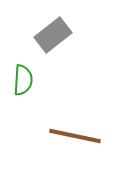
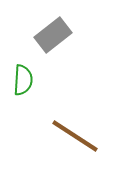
brown line: rotated 21 degrees clockwise
